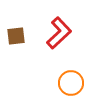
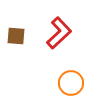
brown square: rotated 12 degrees clockwise
